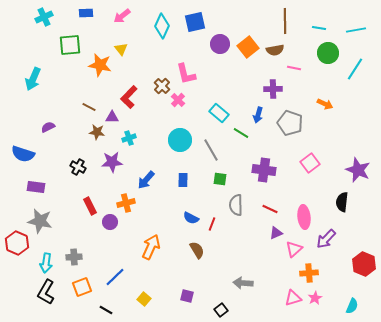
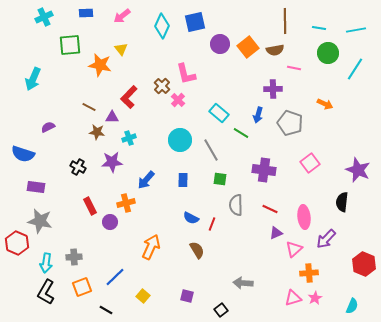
yellow square at (144, 299): moved 1 px left, 3 px up
